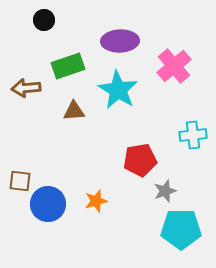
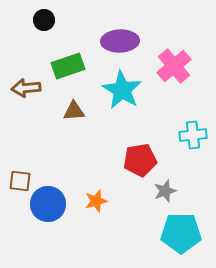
cyan star: moved 4 px right
cyan pentagon: moved 4 px down
